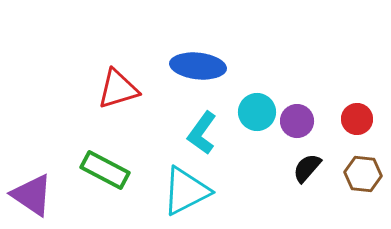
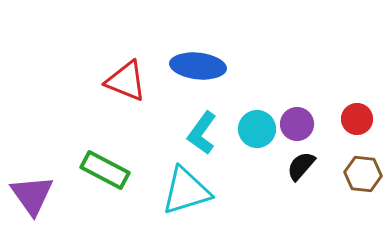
red triangle: moved 8 px right, 8 px up; rotated 39 degrees clockwise
cyan circle: moved 17 px down
purple circle: moved 3 px down
black semicircle: moved 6 px left, 2 px up
cyan triangle: rotated 10 degrees clockwise
purple triangle: rotated 21 degrees clockwise
